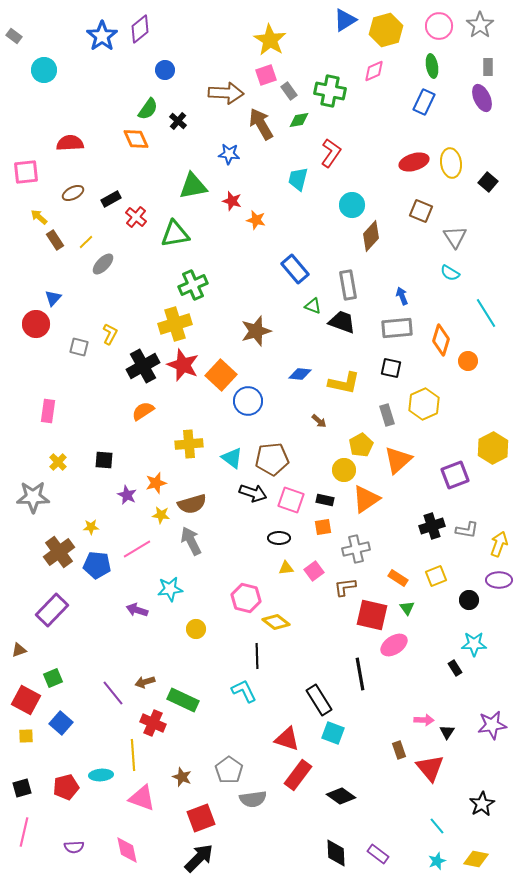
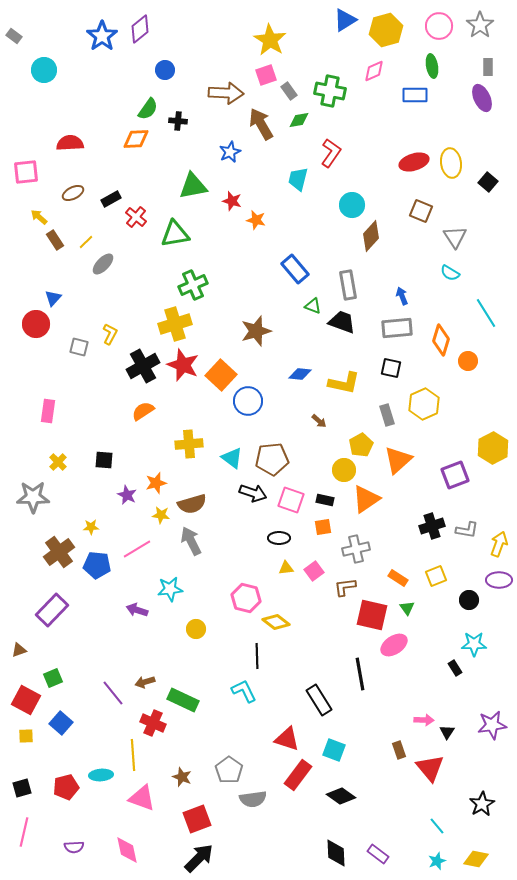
blue rectangle at (424, 102): moved 9 px left, 7 px up; rotated 65 degrees clockwise
black cross at (178, 121): rotated 36 degrees counterclockwise
orange diamond at (136, 139): rotated 68 degrees counterclockwise
blue star at (229, 154): moved 1 px right, 2 px up; rotated 30 degrees counterclockwise
cyan square at (333, 733): moved 1 px right, 17 px down
red square at (201, 818): moved 4 px left, 1 px down
